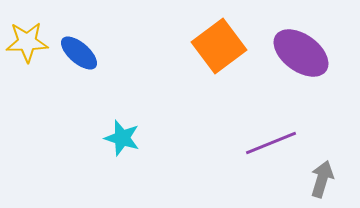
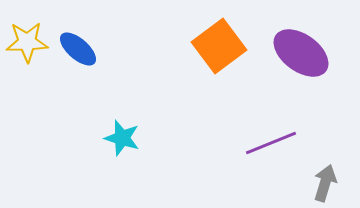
blue ellipse: moved 1 px left, 4 px up
gray arrow: moved 3 px right, 4 px down
